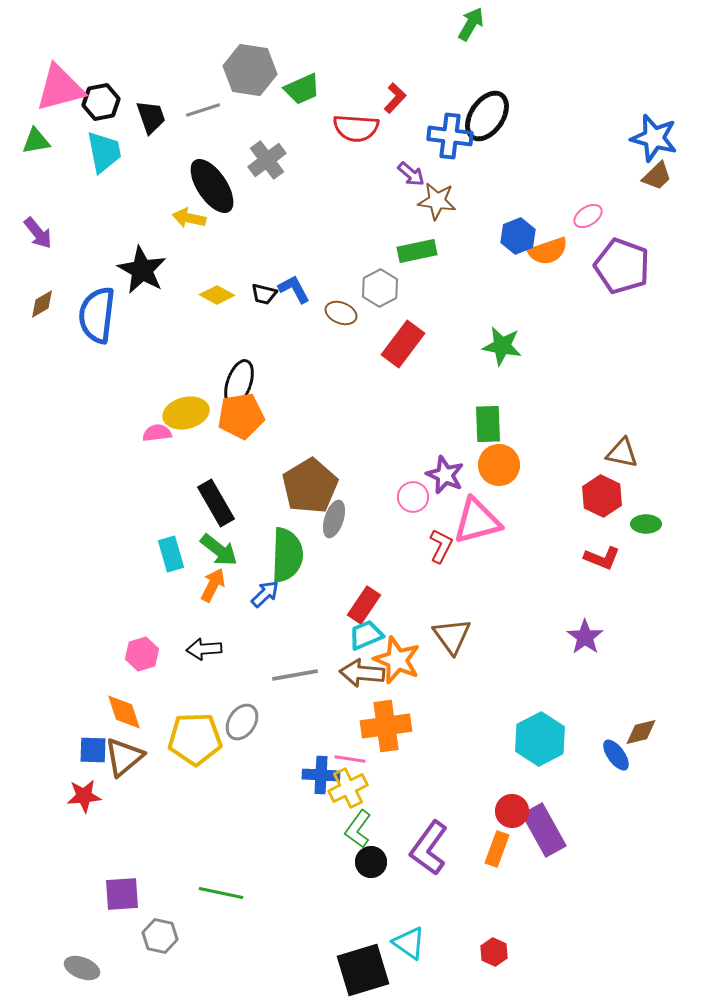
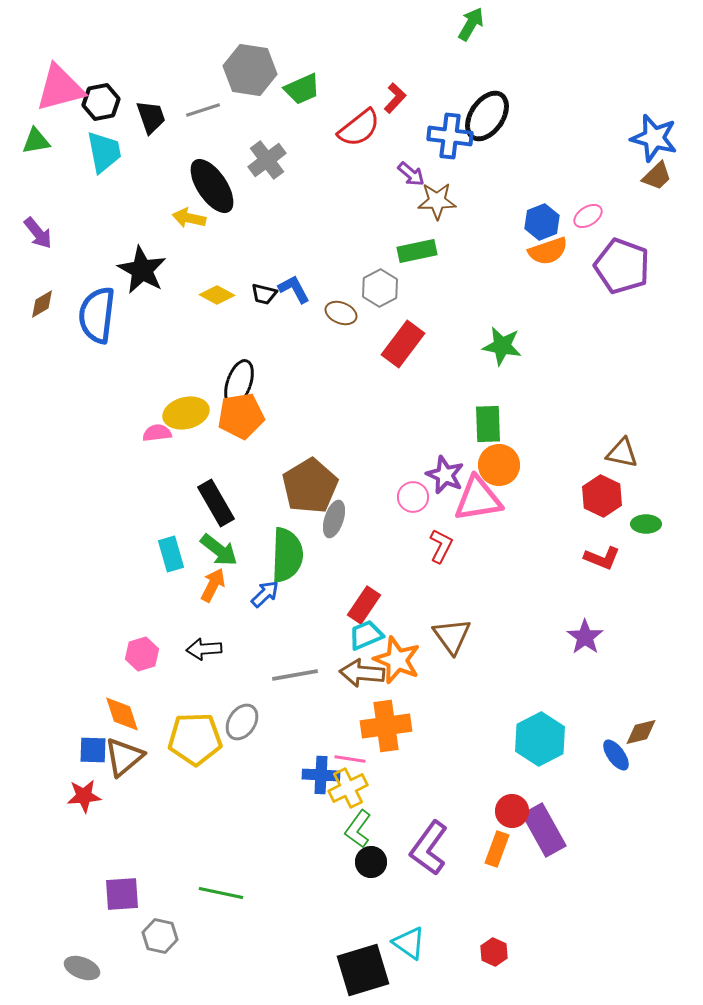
red semicircle at (356, 128): moved 3 px right; rotated 42 degrees counterclockwise
brown star at (437, 201): rotated 9 degrees counterclockwise
blue hexagon at (518, 236): moved 24 px right, 14 px up
pink triangle at (477, 521): moved 1 px right, 22 px up; rotated 6 degrees clockwise
orange diamond at (124, 712): moved 2 px left, 2 px down
